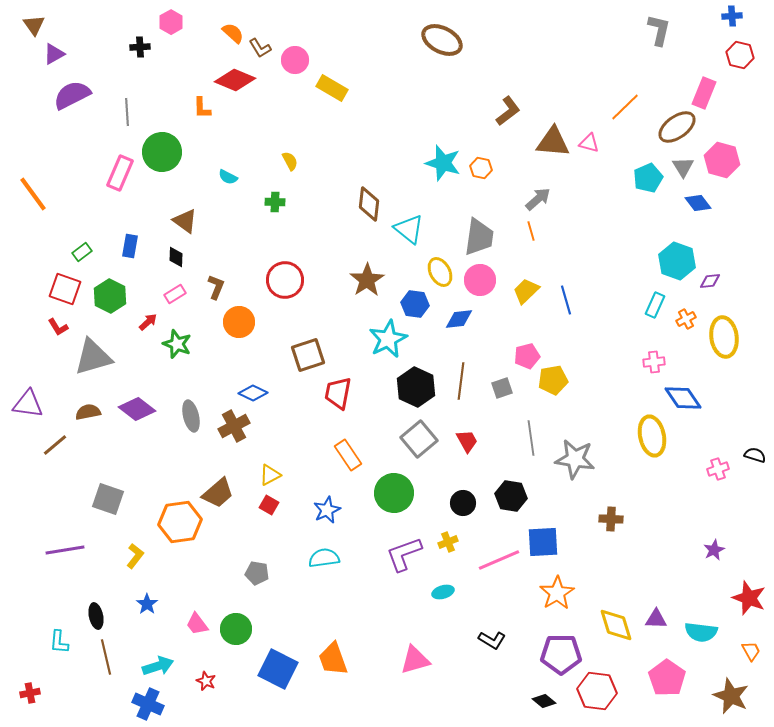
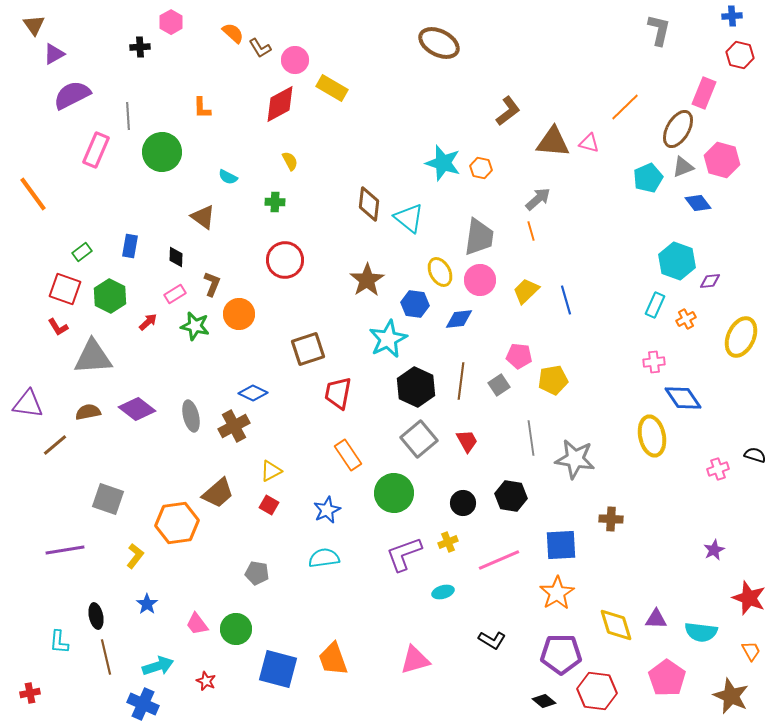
brown ellipse at (442, 40): moved 3 px left, 3 px down
red diamond at (235, 80): moved 45 px right, 24 px down; rotated 51 degrees counterclockwise
gray line at (127, 112): moved 1 px right, 4 px down
brown ellipse at (677, 127): moved 1 px right, 2 px down; rotated 24 degrees counterclockwise
gray triangle at (683, 167): rotated 40 degrees clockwise
pink rectangle at (120, 173): moved 24 px left, 23 px up
brown triangle at (185, 221): moved 18 px right, 4 px up
cyan triangle at (409, 229): moved 11 px up
red circle at (285, 280): moved 20 px up
brown L-shape at (216, 287): moved 4 px left, 3 px up
orange circle at (239, 322): moved 8 px up
yellow ellipse at (724, 337): moved 17 px right; rotated 33 degrees clockwise
green star at (177, 344): moved 18 px right, 18 px up; rotated 8 degrees counterclockwise
brown square at (308, 355): moved 6 px up
pink pentagon at (527, 356): moved 8 px left; rotated 20 degrees clockwise
gray triangle at (93, 357): rotated 12 degrees clockwise
gray square at (502, 388): moved 3 px left, 3 px up; rotated 15 degrees counterclockwise
yellow triangle at (270, 475): moved 1 px right, 4 px up
orange hexagon at (180, 522): moved 3 px left, 1 px down
blue square at (543, 542): moved 18 px right, 3 px down
blue square at (278, 669): rotated 12 degrees counterclockwise
blue cross at (148, 704): moved 5 px left
